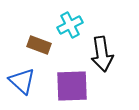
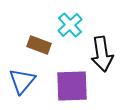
cyan cross: rotated 15 degrees counterclockwise
blue triangle: rotated 28 degrees clockwise
